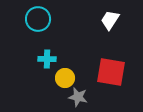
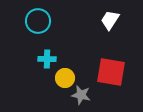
cyan circle: moved 2 px down
gray star: moved 3 px right, 2 px up
